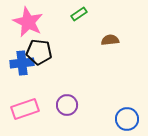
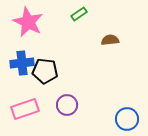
black pentagon: moved 6 px right, 19 px down
